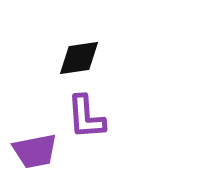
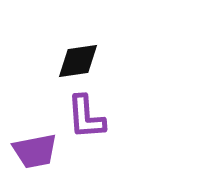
black diamond: moved 1 px left, 3 px down
